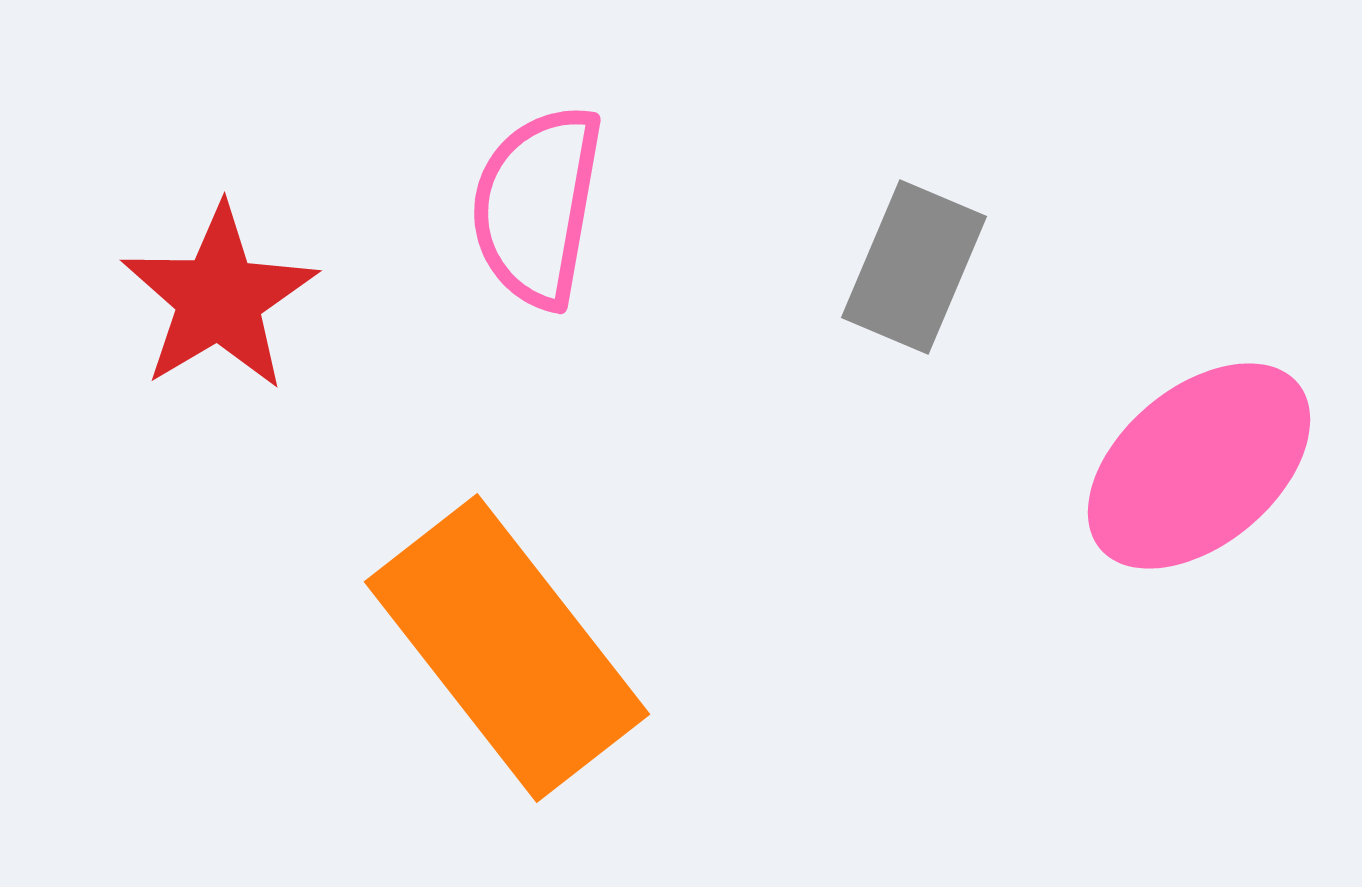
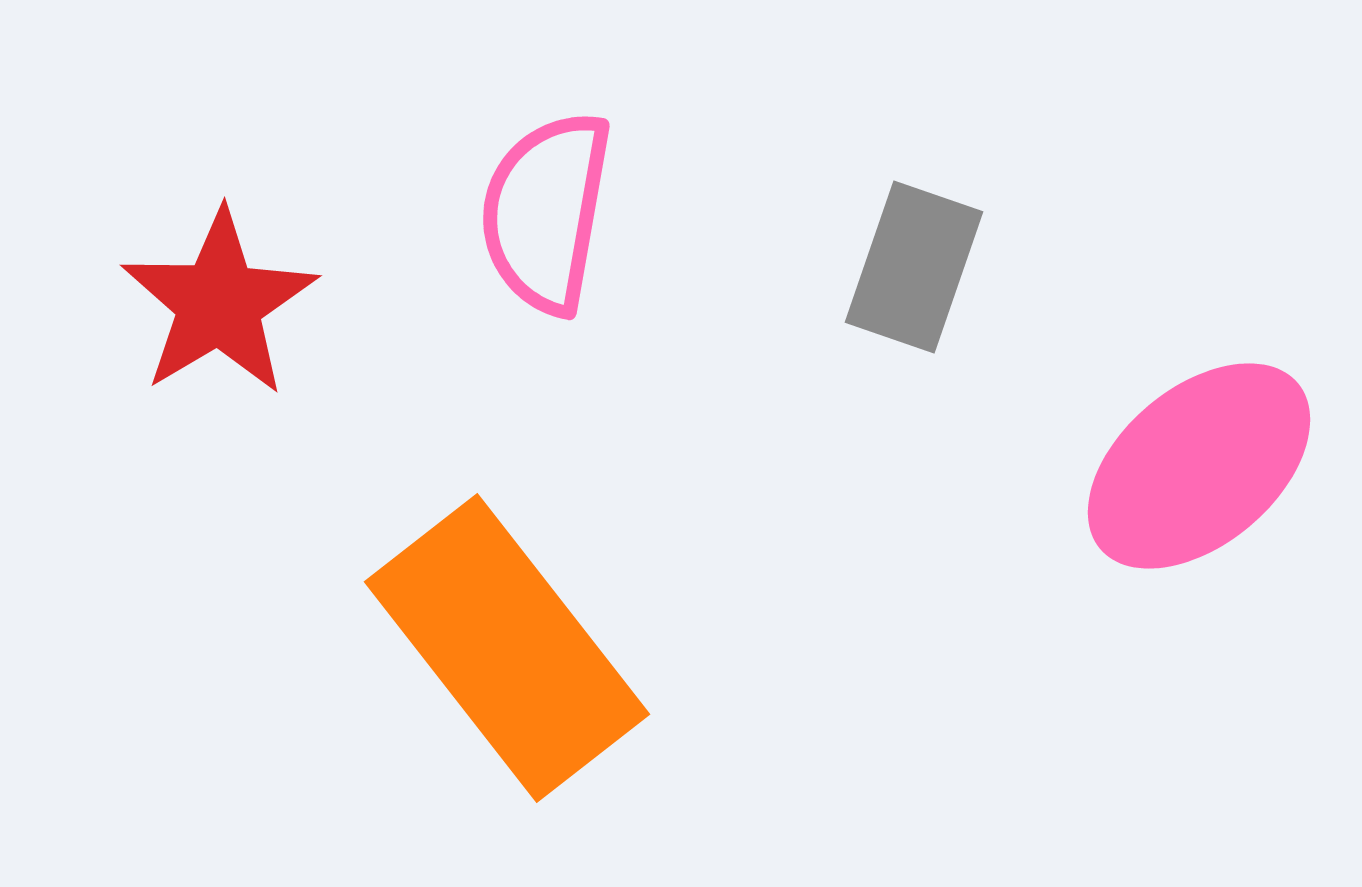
pink semicircle: moved 9 px right, 6 px down
gray rectangle: rotated 4 degrees counterclockwise
red star: moved 5 px down
